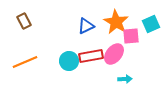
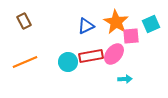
cyan circle: moved 1 px left, 1 px down
